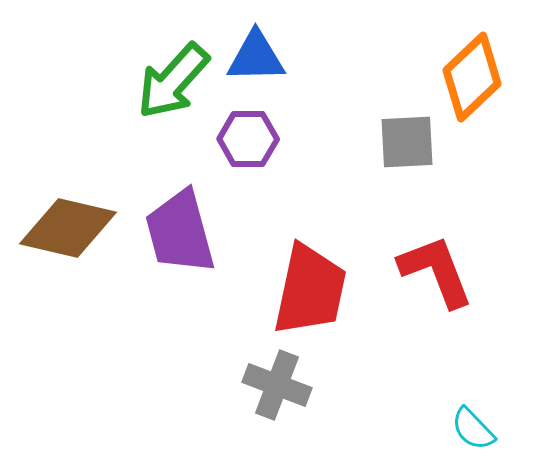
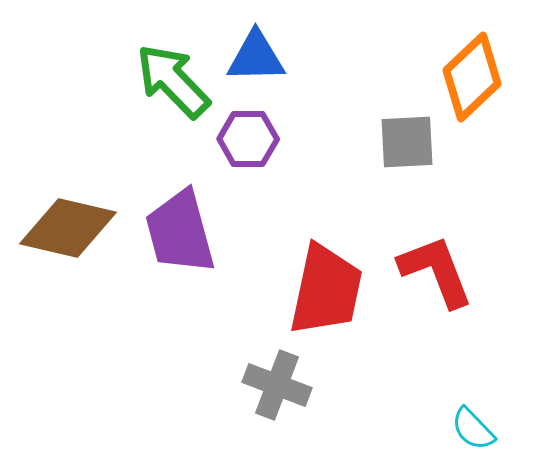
green arrow: rotated 94 degrees clockwise
red trapezoid: moved 16 px right
